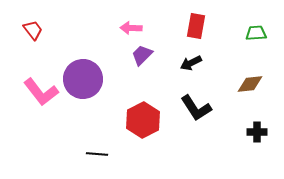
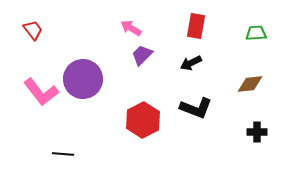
pink arrow: rotated 30 degrees clockwise
black L-shape: rotated 36 degrees counterclockwise
black line: moved 34 px left
